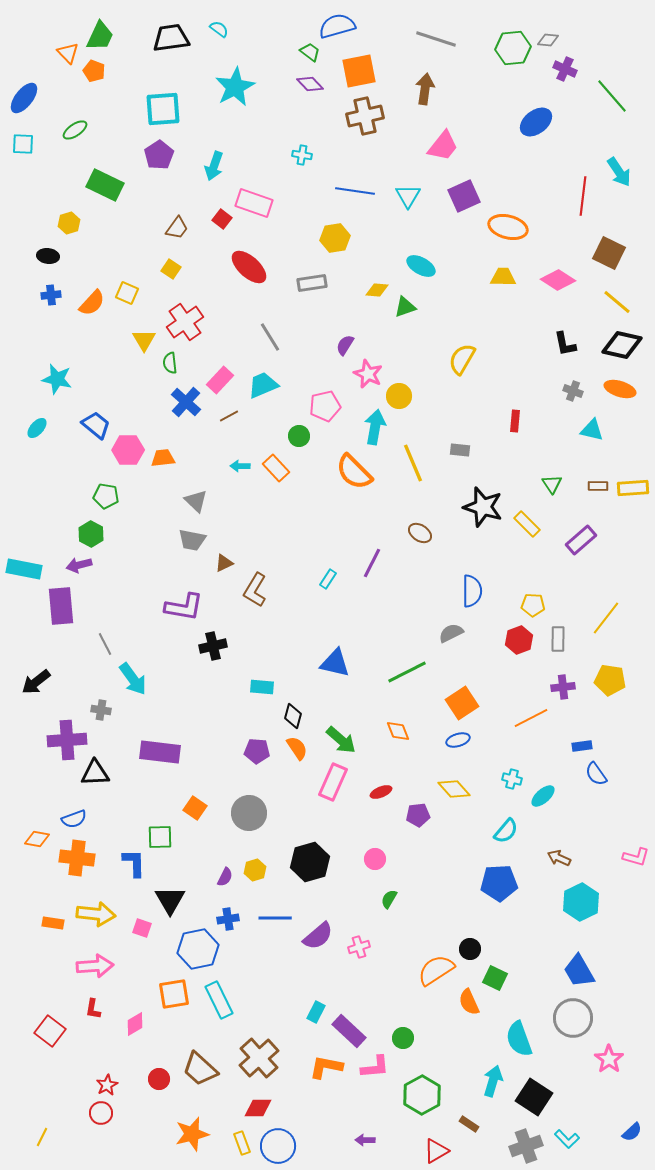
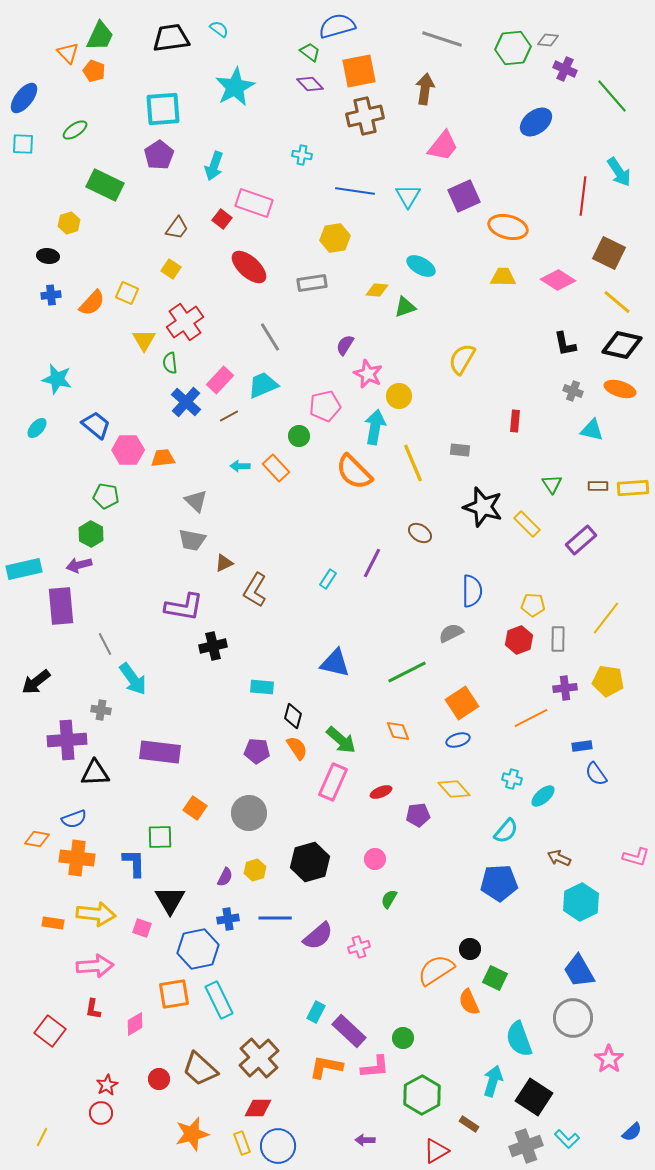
gray line at (436, 39): moved 6 px right
cyan rectangle at (24, 569): rotated 24 degrees counterclockwise
yellow pentagon at (610, 680): moved 2 px left, 1 px down
purple cross at (563, 687): moved 2 px right, 1 px down
